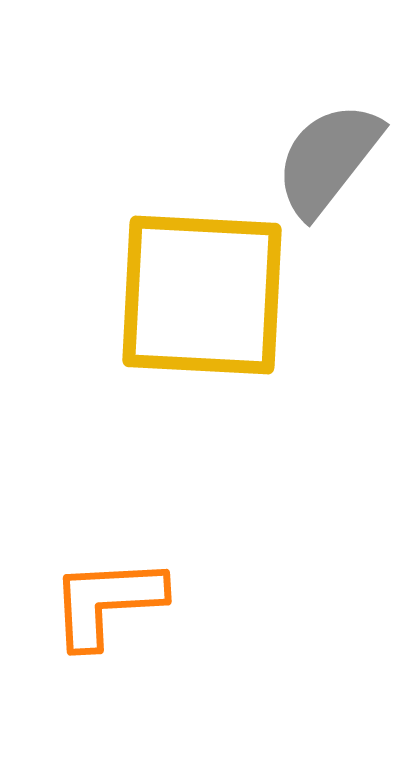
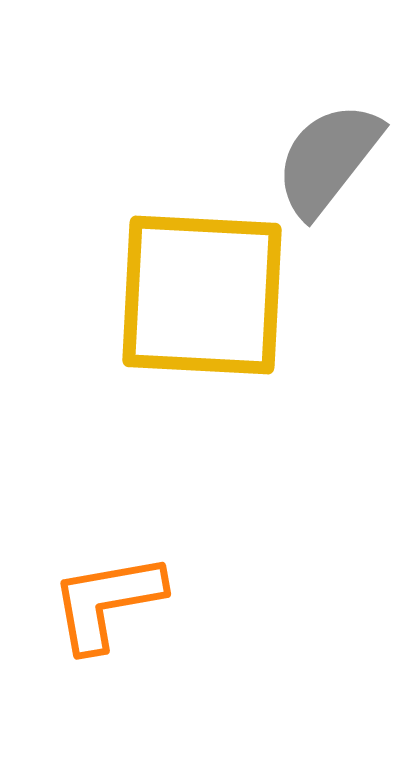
orange L-shape: rotated 7 degrees counterclockwise
